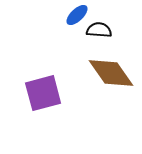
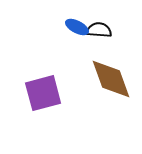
blue ellipse: moved 12 px down; rotated 70 degrees clockwise
brown diamond: moved 6 px down; rotated 15 degrees clockwise
